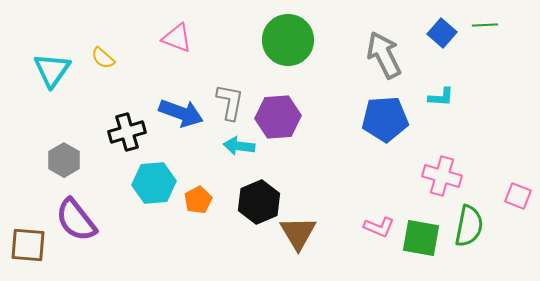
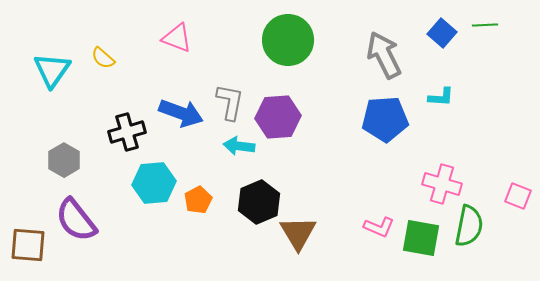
pink cross: moved 8 px down
